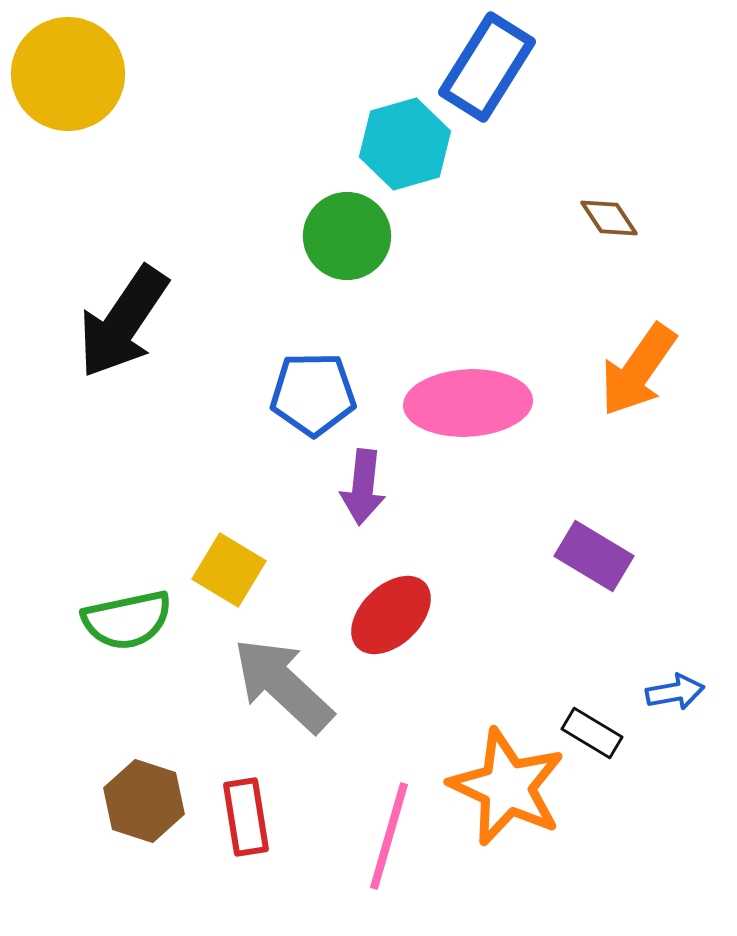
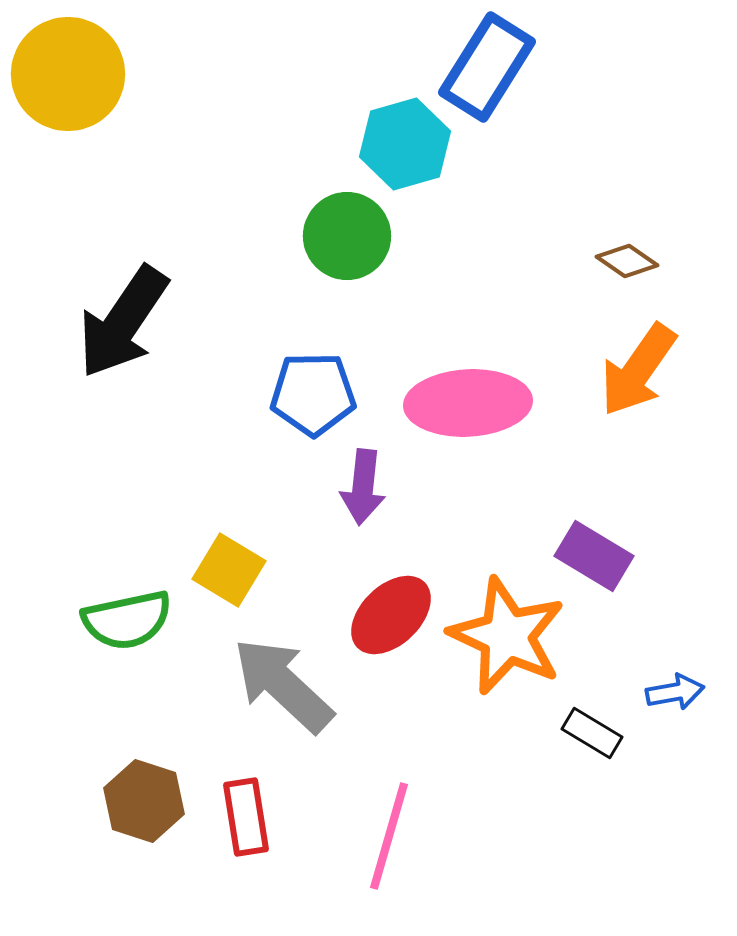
brown diamond: moved 18 px right, 43 px down; rotated 22 degrees counterclockwise
orange star: moved 151 px up
